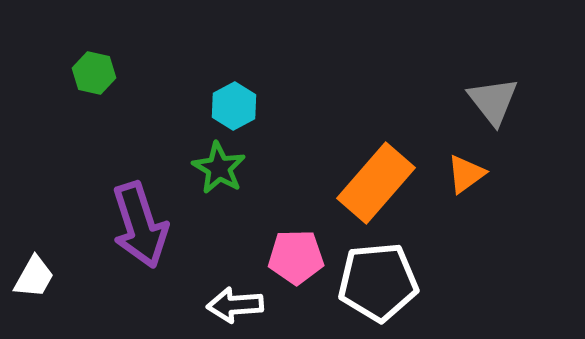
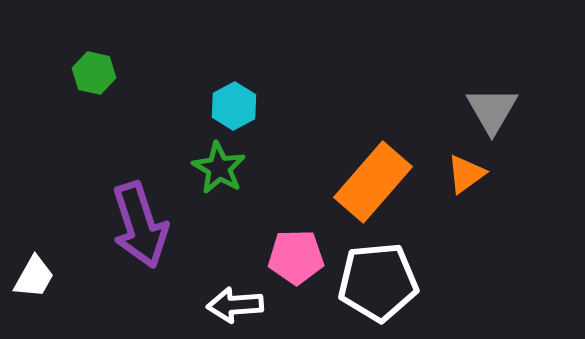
gray triangle: moved 1 px left, 9 px down; rotated 8 degrees clockwise
orange rectangle: moved 3 px left, 1 px up
